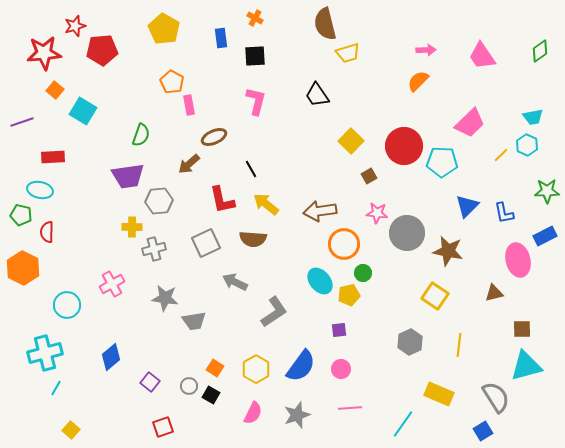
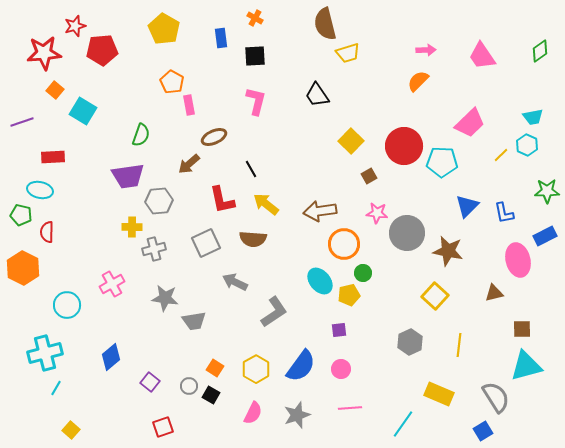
yellow square at (435, 296): rotated 8 degrees clockwise
